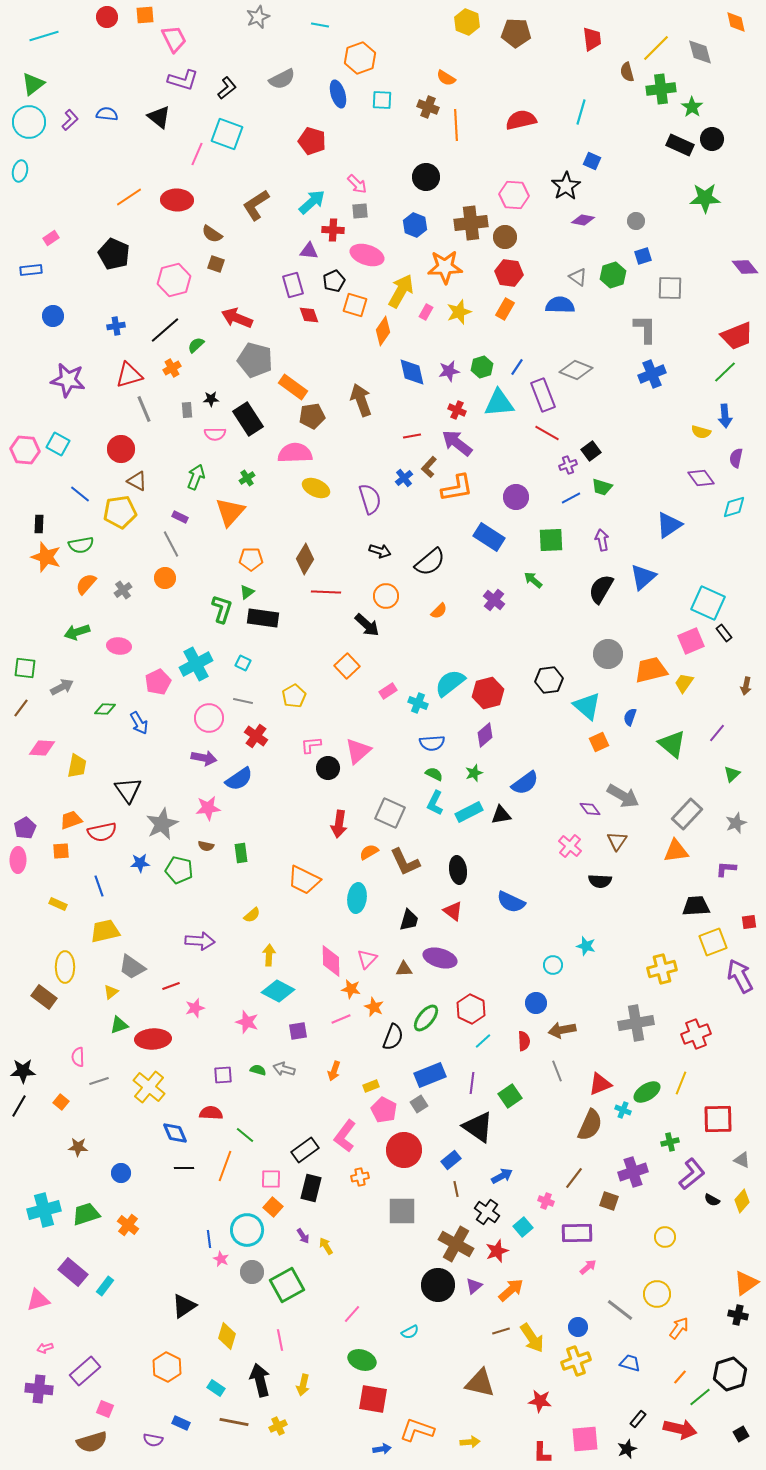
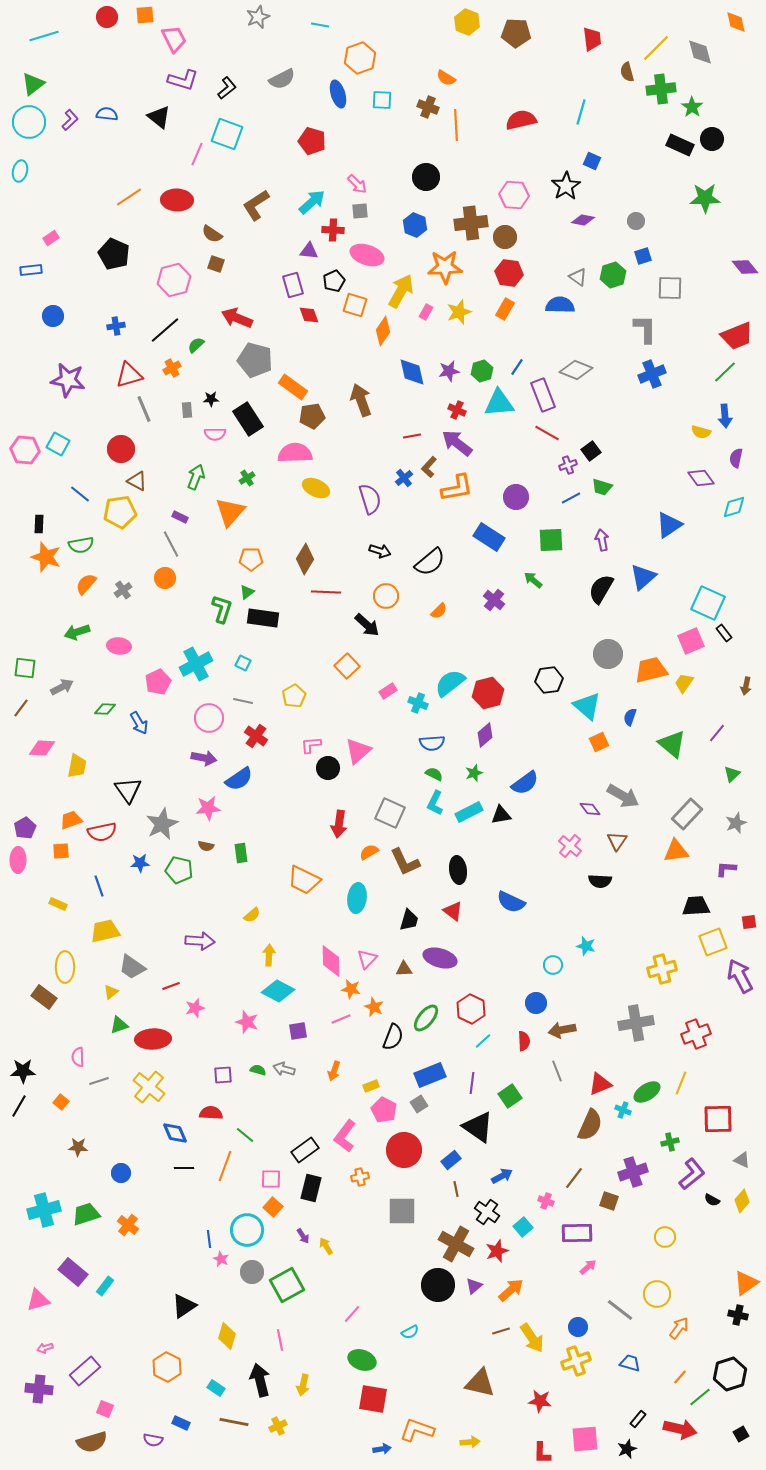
green hexagon at (482, 367): moved 4 px down
